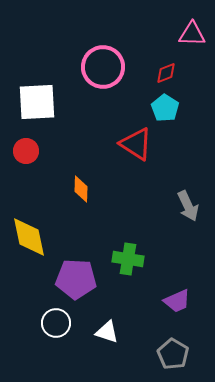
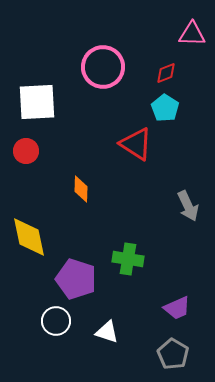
purple pentagon: rotated 15 degrees clockwise
purple trapezoid: moved 7 px down
white circle: moved 2 px up
